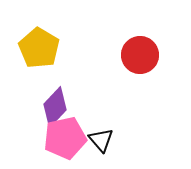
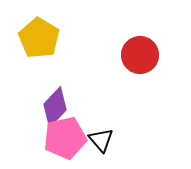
yellow pentagon: moved 10 px up
